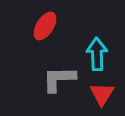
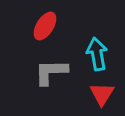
cyan arrow: rotated 8 degrees counterclockwise
gray L-shape: moved 8 px left, 7 px up
